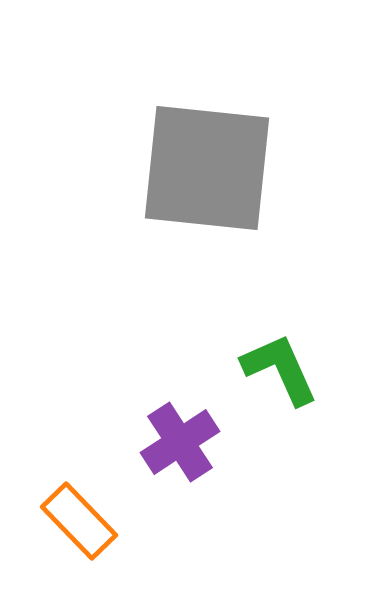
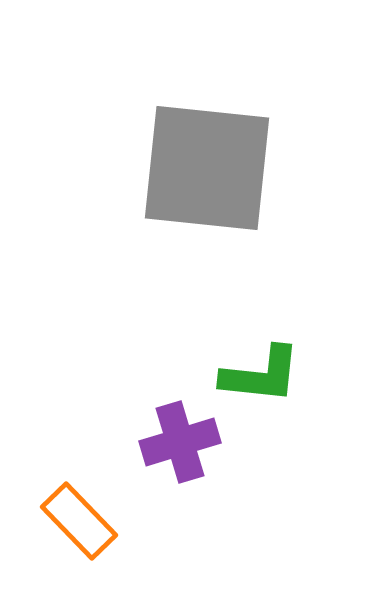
green L-shape: moved 19 px left, 6 px down; rotated 120 degrees clockwise
purple cross: rotated 16 degrees clockwise
